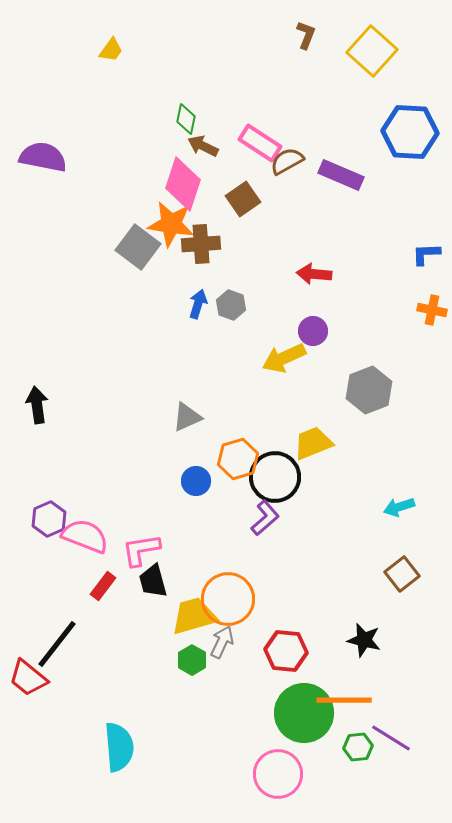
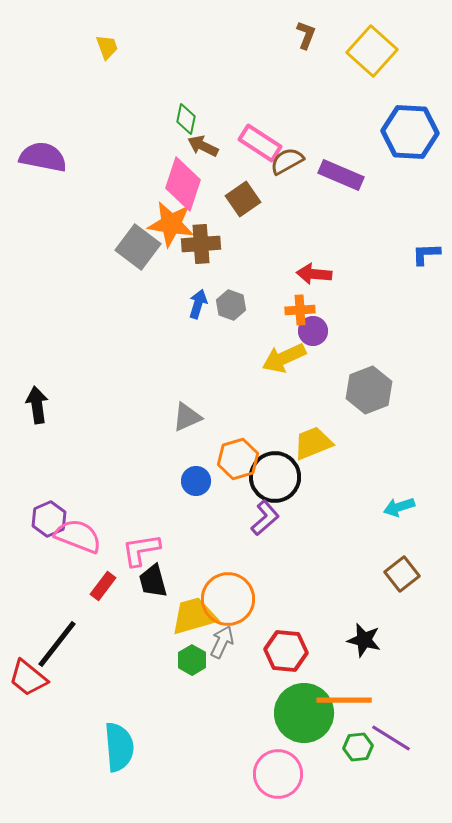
yellow trapezoid at (111, 50): moved 4 px left, 3 px up; rotated 56 degrees counterclockwise
orange cross at (432, 310): moved 132 px left; rotated 16 degrees counterclockwise
pink semicircle at (85, 536): moved 7 px left
